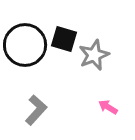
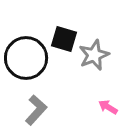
black circle: moved 1 px right, 13 px down
